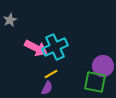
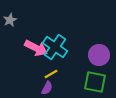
cyan cross: rotated 30 degrees counterclockwise
purple circle: moved 4 px left, 11 px up
